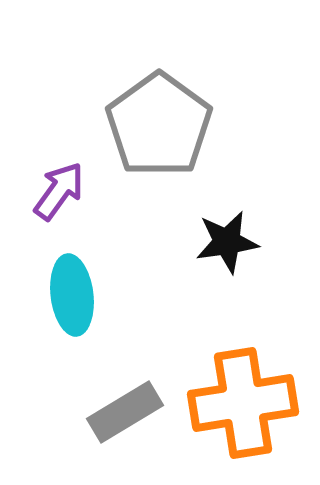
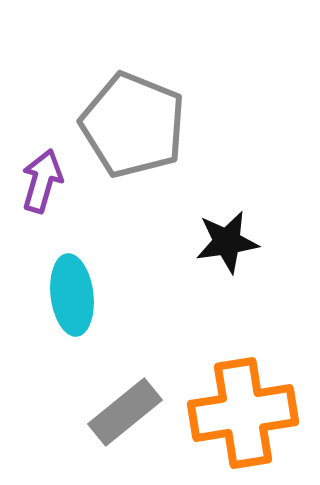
gray pentagon: moved 26 px left; rotated 14 degrees counterclockwise
purple arrow: moved 17 px left, 10 px up; rotated 20 degrees counterclockwise
orange cross: moved 10 px down
gray rectangle: rotated 8 degrees counterclockwise
